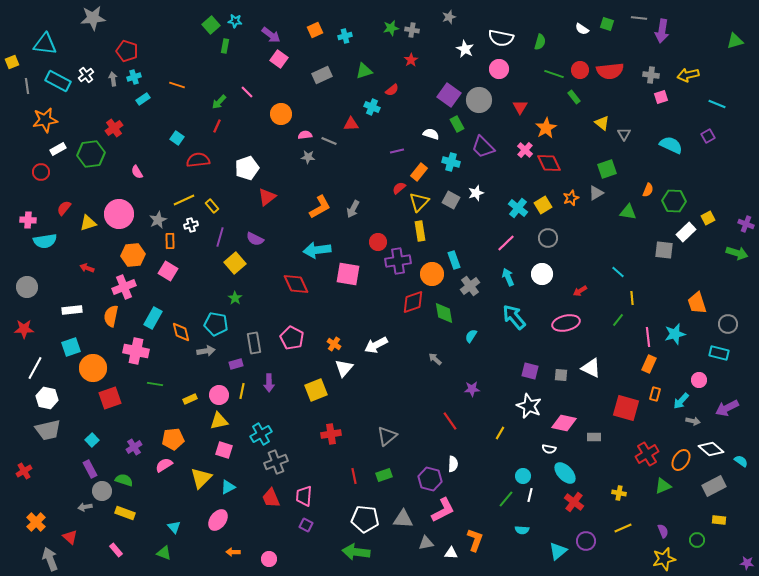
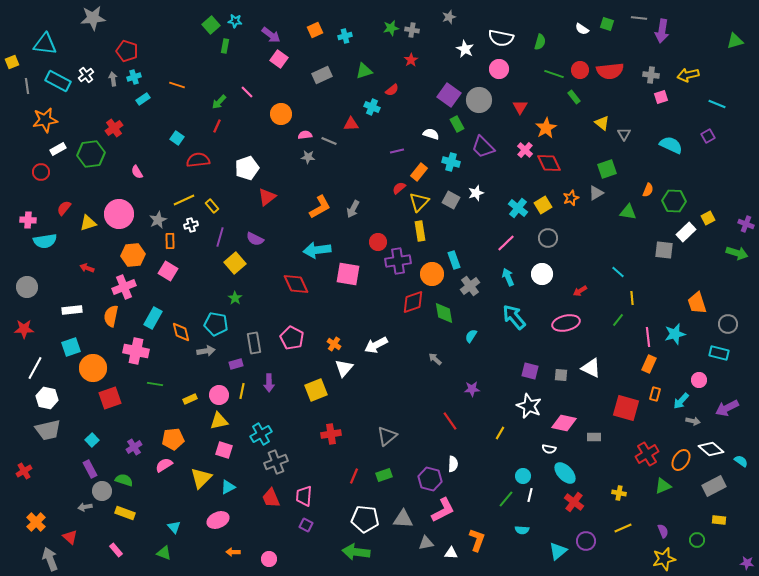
red line at (354, 476): rotated 35 degrees clockwise
pink ellipse at (218, 520): rotated 30 degrees clockwise
orange L-shape at (475, 540): moved 2 px right
